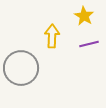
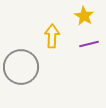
gray circle: moved 1 px up
